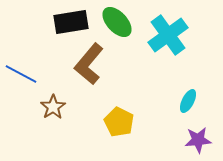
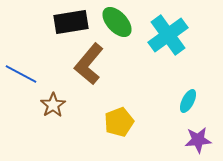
brown star: moved 2 px up
yellow pentagon: rotated 24 degrees clockwise
